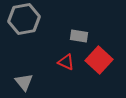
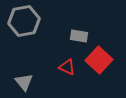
gray hexagon: moved 2 px down
red triangle: moved 1 px right, 5 px down
